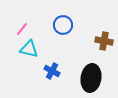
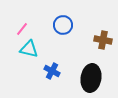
brown cross: moved 1 px left, 1 px up
